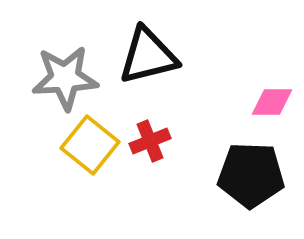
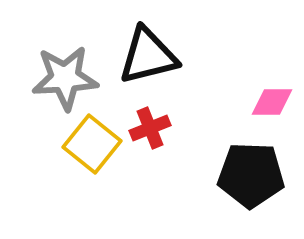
red cross: moved 13 px up
yellow square: moved 2 px right, 1 px up
